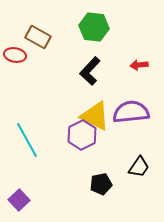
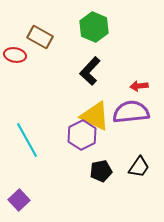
green hexagon: rotated 16 degrees clockwise
brown rectangle: moved 2 px right
red arrow: moved 21 px down
black pentagon: moved 13 px up
